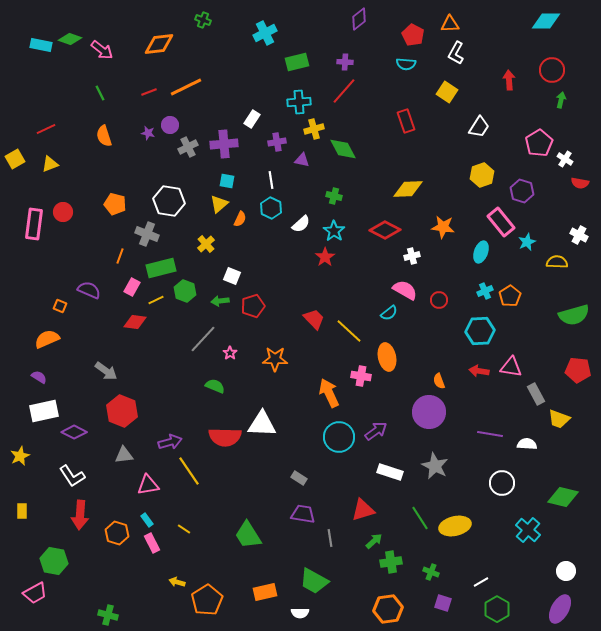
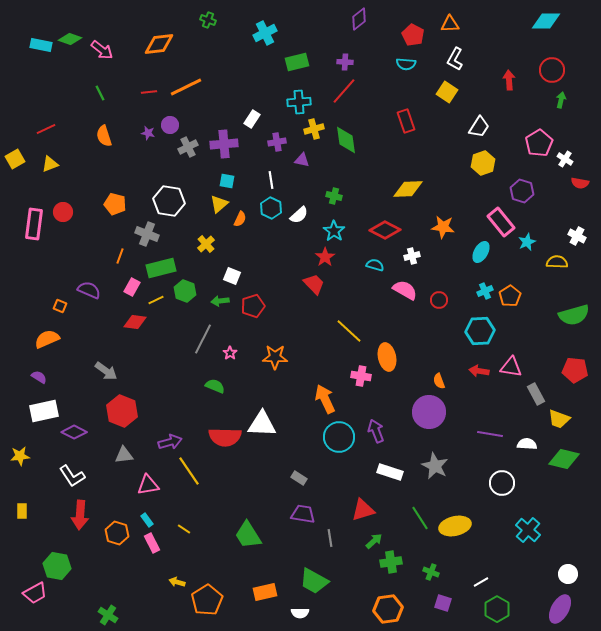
green cross at (203, 20): moved 5 px right
white L-shape at (456, 53): moved 1 px left, 6 px down
red line at (149, 92): rotated 14 degrees clockwise
green diamond at (343, 149): moved 3 px right, 9 px up; rotated 20 degrees clockwise
yellow hexagon at (482, 175): moved 1 px right, 12 px up
white semicircle at (301, 224): moved 2 px left, 9 px up
white cross at (579, 235): moved 2 px left, 1 px down
cyan ellipse at (481, 252): rotated 10 degrees clockwise
cyan semicircle at (389, 313): moved 14 px left, 48 px up; rotated 126 degrees counterclockwise
red trapezoid at (314, 319): moved 35 px up
gray line at (203, 339): rotated 16 degrees counterclockwise
orange star at (275, 359): moved 2 px up
red pentagon at (578, 370): moved 3 px left
orange arrow at (329, 393): moved 4 px left, 6 px down
purple arrow at (376, 431): rotated 75 degrees counterclockwise
yellow star at (20, 456): rotated 18 degrees clockwise
green diamond at (563, 497): moved 1 px right, 38 px up
green hexagon at (54, 561): moved 3 px right, 5 px down
white circle at (566, 571): moved 2 px right, 3 px down
green cross at (108, 615): rotated 18 degrees clockwise
